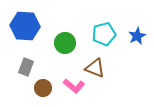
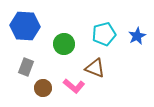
green circle: moved 1 px left, 1 px down
